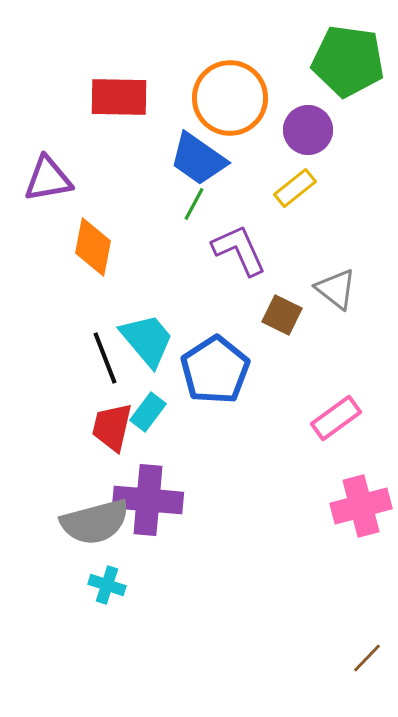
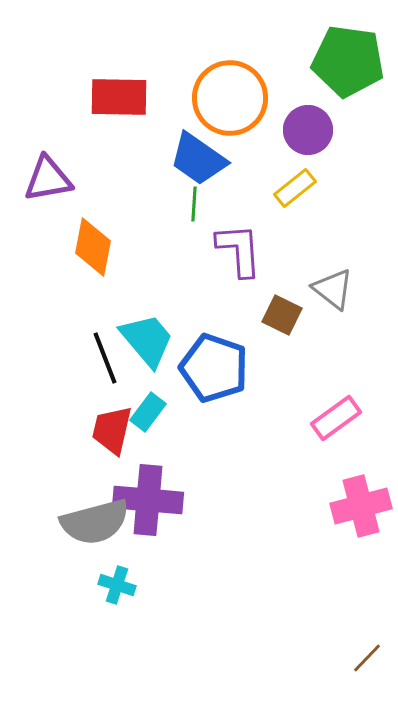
green line: rotated 24 degrees counterclockwise
purple L-shape: rotated 20 degrees clockwise
gray triangle: moved 3 px left
blue pentagon: moved 1 px left, 2 px up; rotated 20 degrees counterclockwise
red trapezoid: moved 3 px down
cyan cross: moved 10 px right
